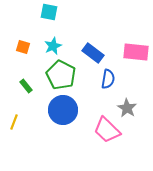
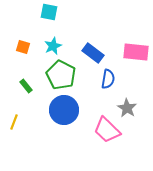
blue circle: moved 1 px right
